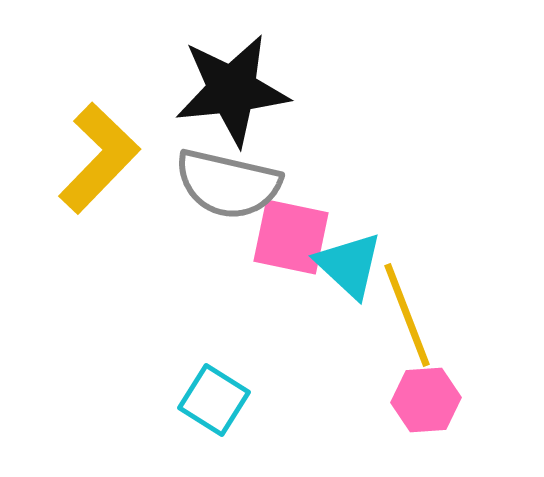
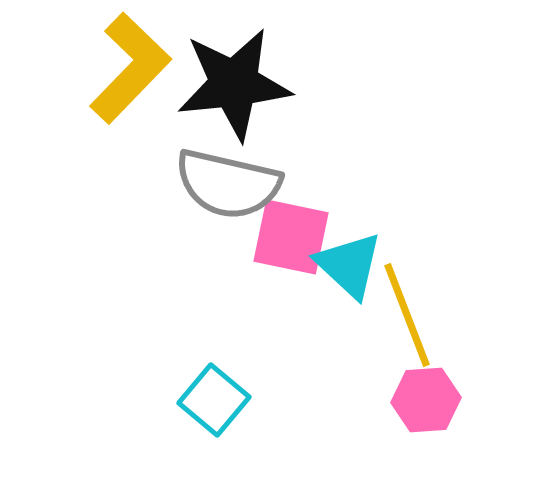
black star: moved 2 px right, 6 px up
yellow L-shape: moved 31 px right, 90 px up
cyan square: rotated 8 degrees clockwise
